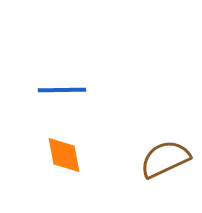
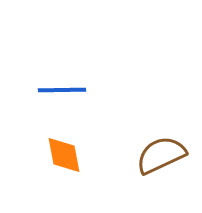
brown semicircle: moved 4 px left, 4 px up
